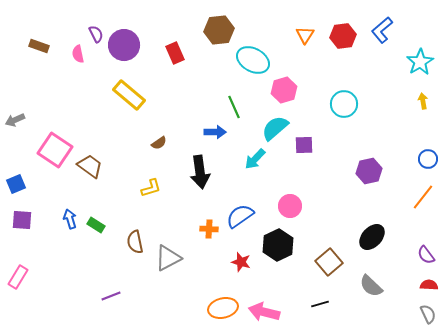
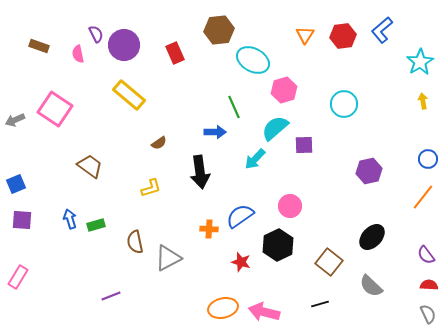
pink square at (55, 150): moved 41 px up
green rectangle at (96, 225): rotated 48 degrees counterclockwise
brown square at (329, 262): rotated 12 degrees counterclockwise
